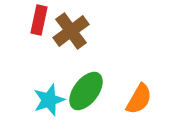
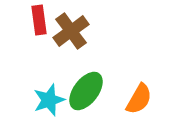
red rectangle: rotated 20 degrees counterclockwise
